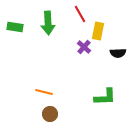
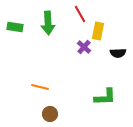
orange line: moved 4 px left, 5 px up
